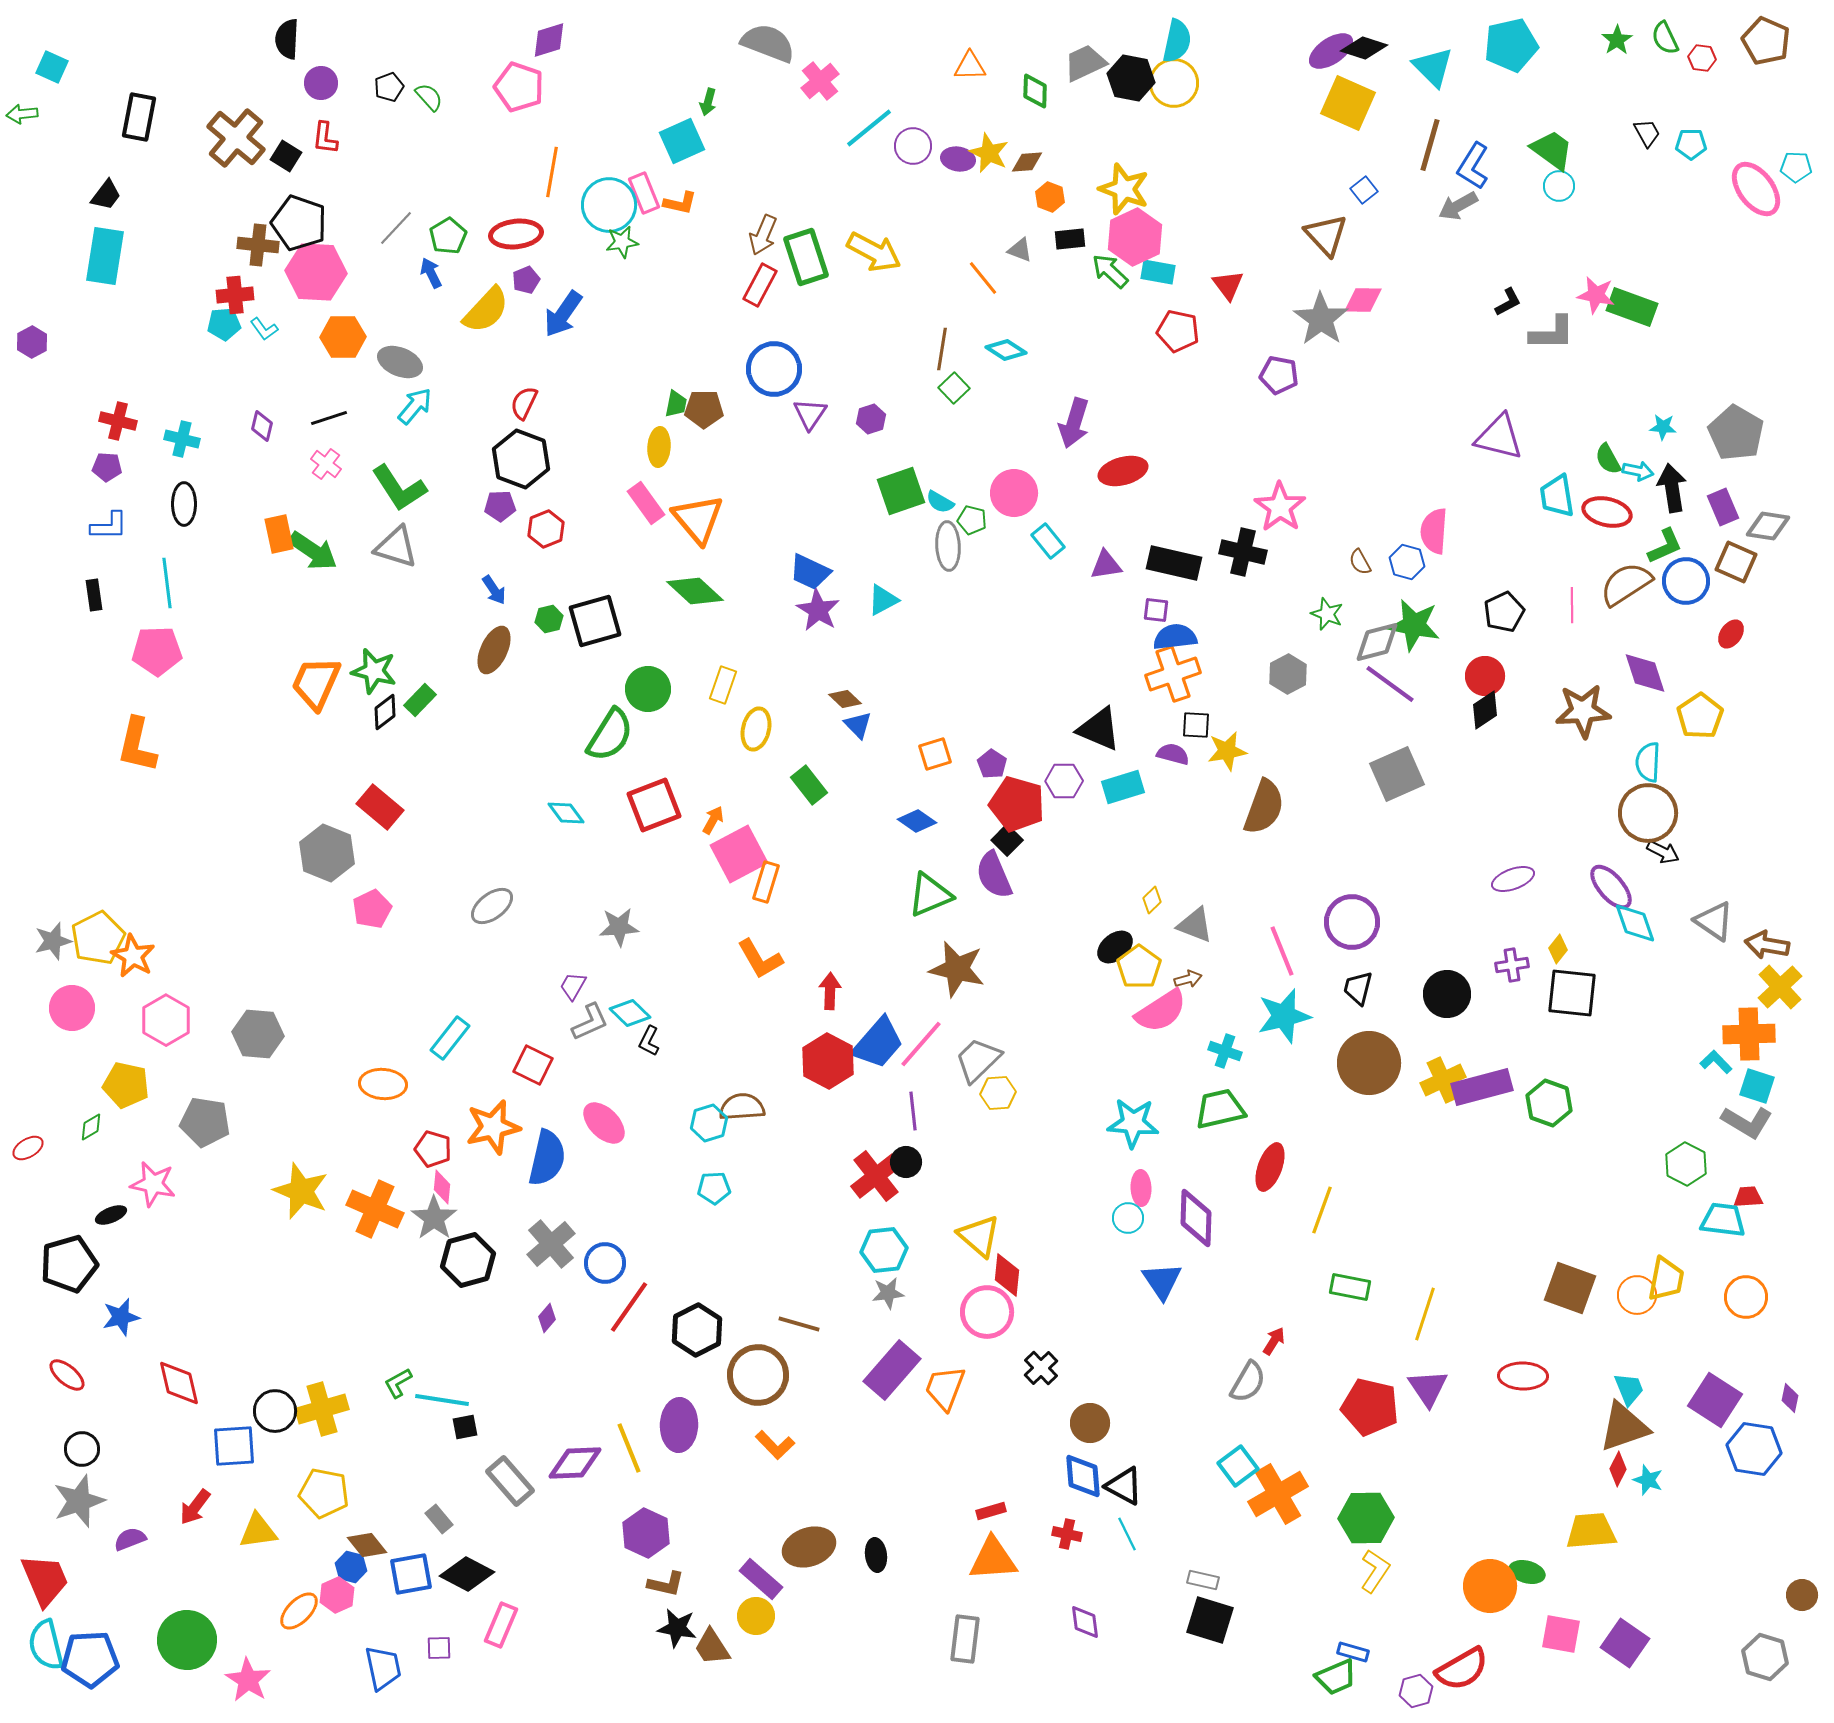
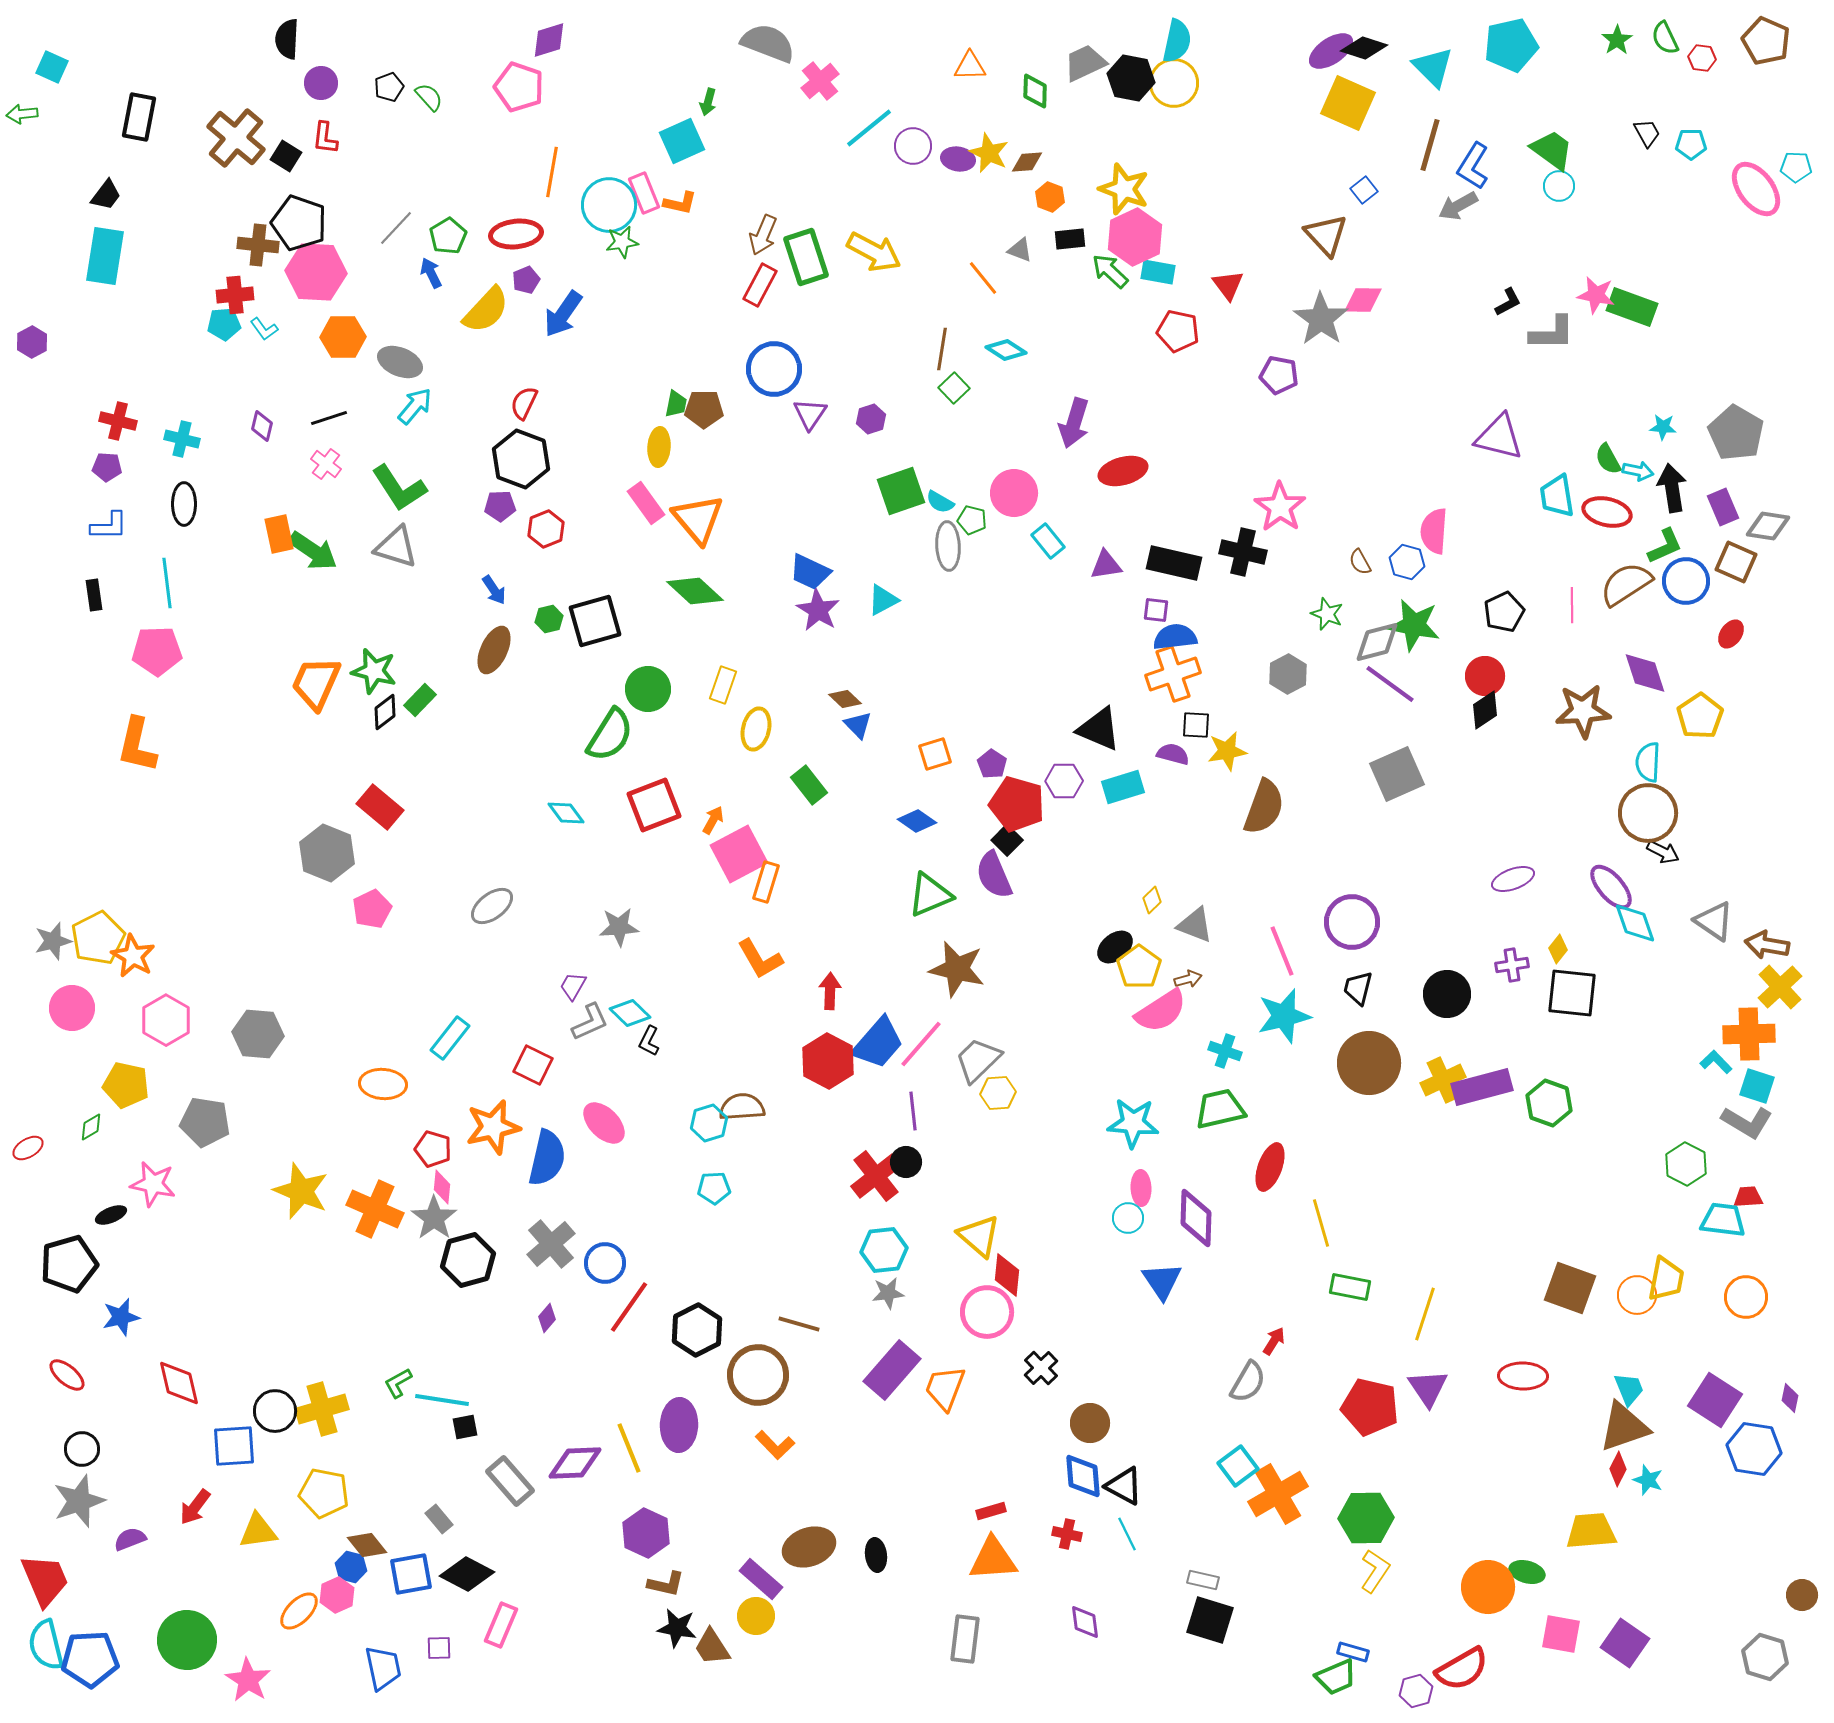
yellow line at (1322, 1210): moved 1 px left, 13 px down; rotated 36 degrees counterclockwise
orange circle at (1490, 1586): moved 2 px left, 1 px down
